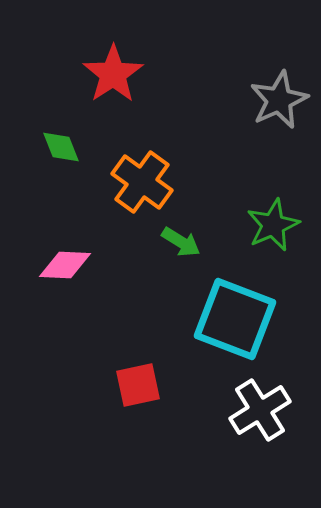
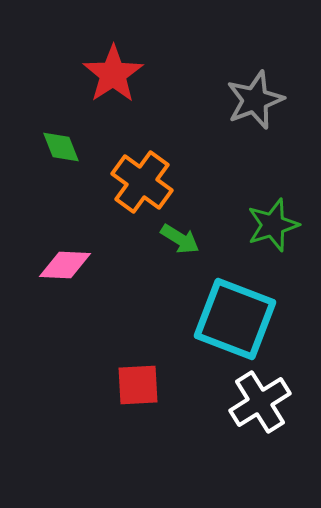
gray star: moved 24 px left; rotated 4 degrees clockwise
green star: rotated 6 degrees clockwise
green arrow: moved 1 px left, 3 px up
red square: rotated 9 degrees clockwise
white cross: moved 8 px up
